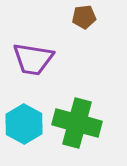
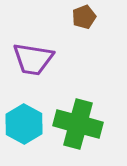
brown pentagon: rotated 15 degrees counterclockwise
green cross: moved 1 px right, 1 px down
